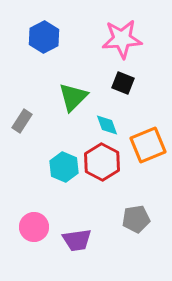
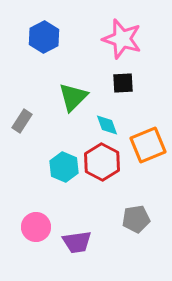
pink star: rotated 21 degrees clockwise
black square: rotated 25 degrees counterclockwise
pink circle: moved 2 px right
purple trapezoid: moved 2 px down
